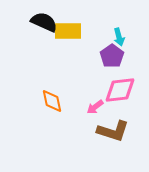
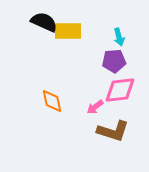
purple pentagon: moved 2 px right, 5 px down; rotated 30 degrees clockwise
